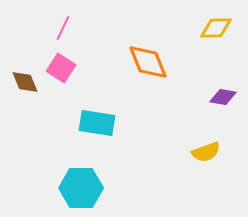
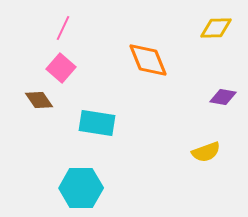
orange diamond: moved 2 px up
pink square: rotated 8 degrees clockwise
brown diamond: moved 14 px right, 18 px down; rotated 12 degrees counterclockwise
